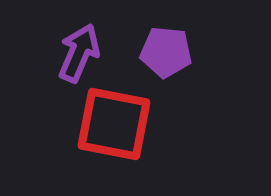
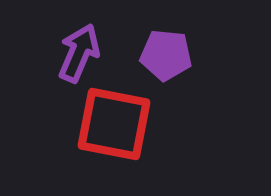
purple pentagon: moved 3 px down
